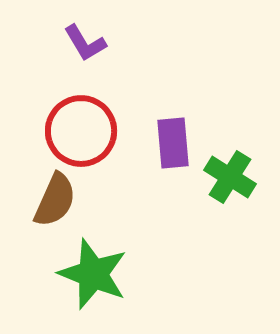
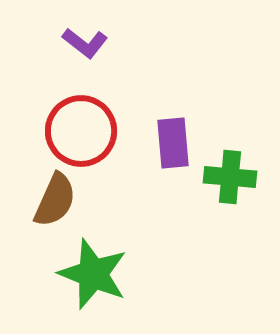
purple L-shape: rotated 21 degrees counterclockwise
green cross: rotated 27 degrees counterclockwise
